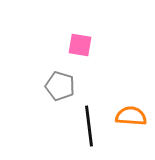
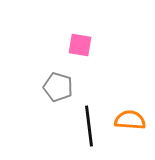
gray pentagon: moved 2 px left, 1 px down
orange semicircle: moved 1 px left, 4 px down
